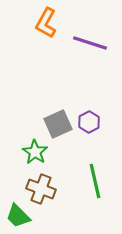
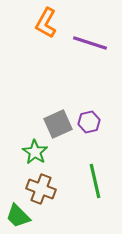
purple hexagon: rotated 15 degrees clockwise
